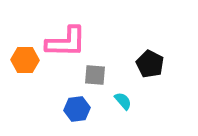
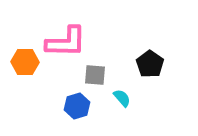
orange hexagon: moved 2 px down
black pentagon: rotated 8 degrees clockwise
cyan semicircle: moved 1 px left, 3 px up
blue hexagon: moved 3 px up; rotated 10 degrees counterclockwise
